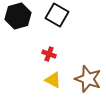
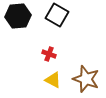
black hexagon: rotated 10 degrees clockwise
brown star: moved 2 px left
